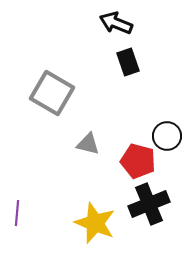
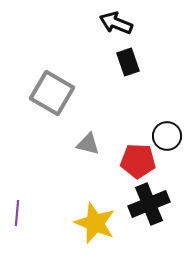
red pentagon: rotated 12 degrees counterclockwise
